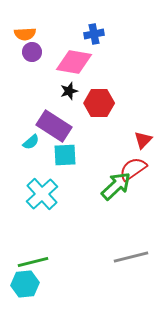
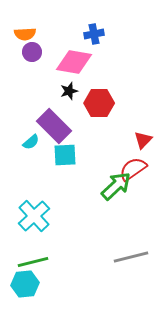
purple rectangle: rotated 12 degrees clockwise
cyan cross: moved 8 px left, 22 px down
